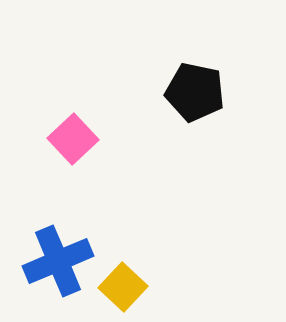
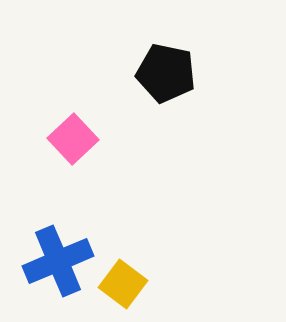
black pentagon: moved 29 px left, 19 px up
yellow square: moved 3 px up; rotated 6 degrees counterclockwise
